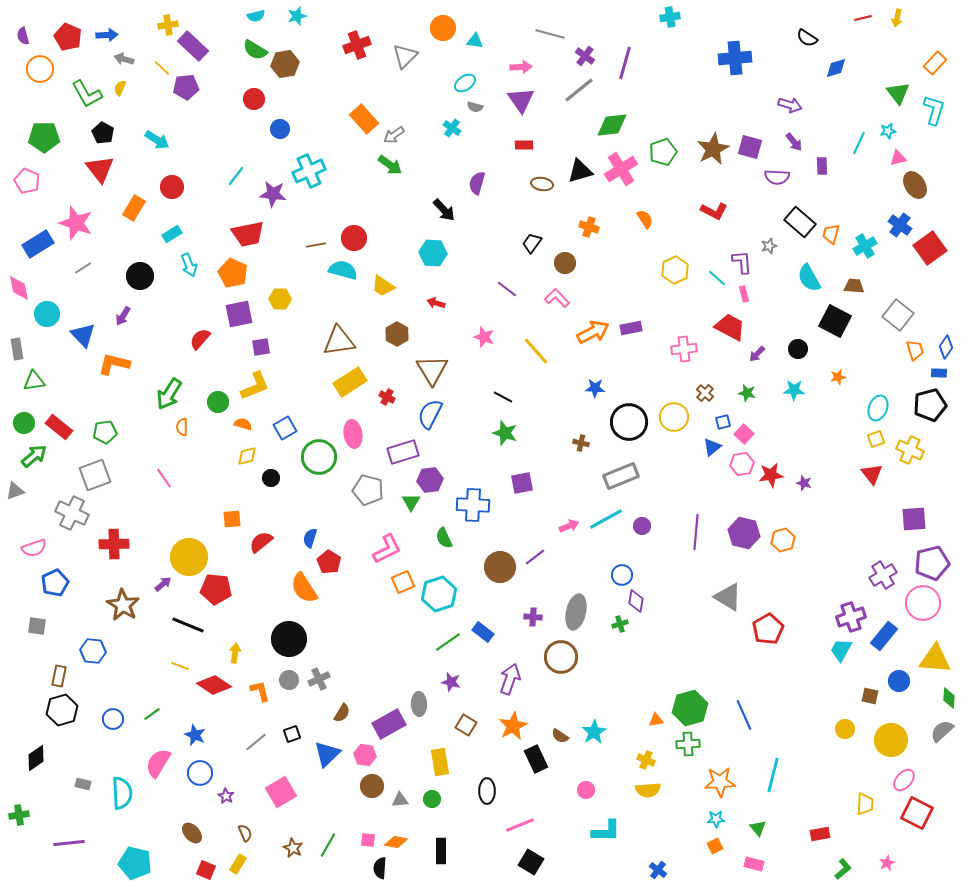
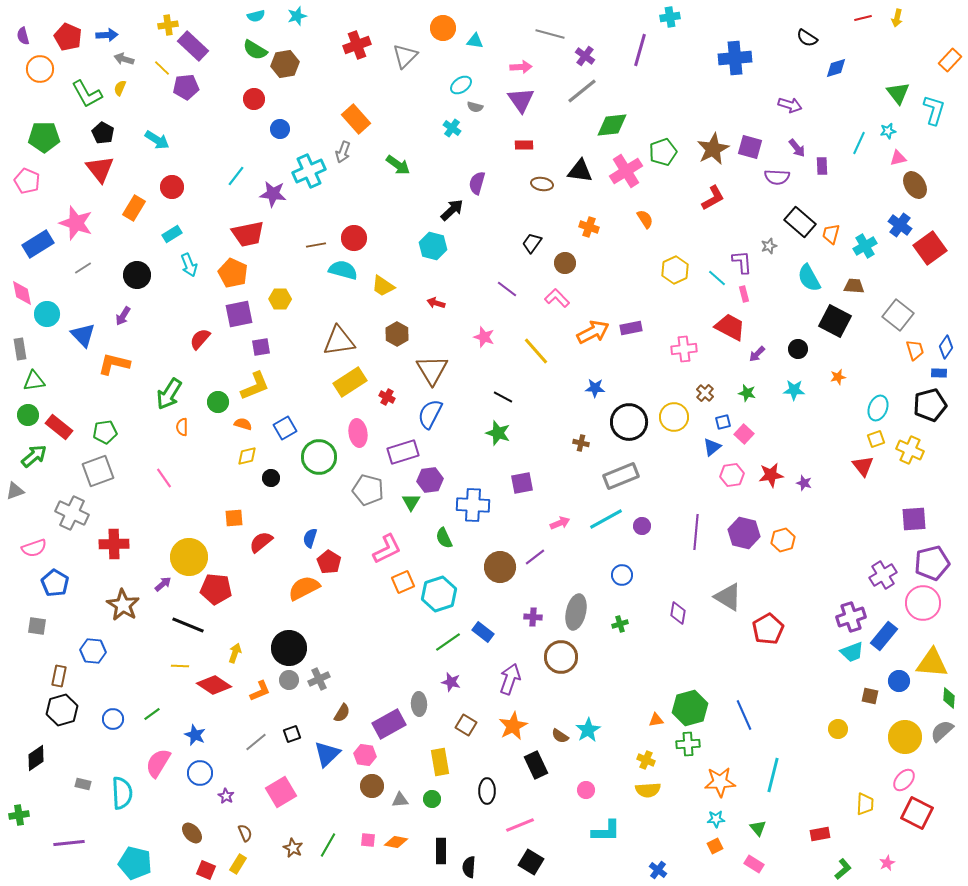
purple line at (625, 63): moved 15 px right, 13 px up
orange rectangle at (935, 63): moved 15 px right, 3 px up
cyan ellipse at (465, 83): moved 4 px left, 2 px down
gray line at (579, 90): moved 3 px right, 1 px down
orange rectangle at (364, 119): moved 8 px left
gray arrow at (394, 135): moved 51 px left, 17 px down; rotated 35 degrees counterclockwise
purple arrow at (794, 142): moved 3 px right, 6 px down
green arrow at (390, 165): moved 8 px right
pink cross at (621, 169): moved 5 px right, 2 px down
black triangle at (580, 171): rotated 24 degrees clockwise
black arrow at (444, 210): moved 8 px right; rotated 90 degrees counterclockwise
red L-shape at (714, 211): moved 1 px left, 13 px up; rotated 56 degrees counterclockwise
cyan hexagon at (433, 253): moved 7 px up; rotated 12 degrees clockwise
black circle at (140, 276): moved 3 px left, 1 px up
pink diamond at (19, 288): moved 3 px right, 5 px down
gray rectangle at (17, 349): moved 3 px right
green circle at (24, 423): moved 4 px right, 8 px up
green star at (505, 433): moved 7 px left
pink ellipse at (353, 434): moved 5 px right, 1 px up
pink hexagon at (742, 464): moved 10 px left, 11 px down
red triangle at (872, 474): moved 9 px left, 8 px up
gray square at (95, 475): moved 3 px right, 4 px up
orange square at (232, 519): moved 2 px right, 1 px up
pink arrow at (569, 526): moved 9 px left, 3 px up
blue pentagon at (55, 583): rotated 16 degrees counterclockwise
orange semicircle at (304, 588): rotated 96 degrees clockwise
purple diamond at (636, 601): moved 42 px right, 12 px down
black circle at (289, 639): moved 9 px down
cyan trapezoid at (841, 650): moved 11 px right, 2 px down; rotated 140 degrees counterclockwise
yellow arrow at (235, 653): rotated 12 degrees clockwise
yellow triangle at (935, 659): moved 3 px left, 4 px down
yellow line at (180, 666): rotated 18 degrees counterclockwise
orange L-shape at (260, 691): rotated 80 degrees clockwise
yellow circle at (845, 729): moved 7 px left
cyan star at (594, 732): moved 6 px left, 2 px up
yellow circle at (891, 740): moved 14 px right, 3 px up
black rectangle at (536, 759): moved 6 px down
pink rectangle at (754, 864): rotated 18 degrees clockwise
black semicircle at (380, 868): moved 89 px right, 1 px up
